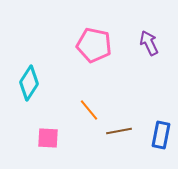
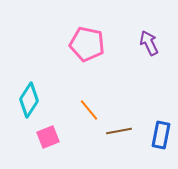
pink pentagon: moved 7 px left, 1 px up
cyan diamond: moved 17 px down
pink square: moved 1 px up; rotated 25 degrees counterclockwise
